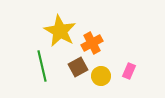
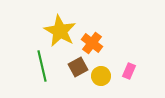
orange cross: rotated 25 degrees counterclockwise
